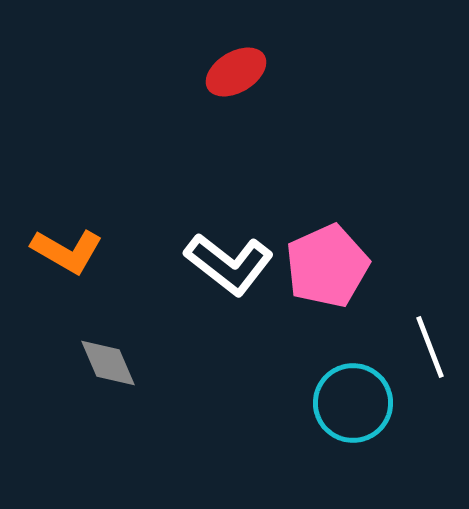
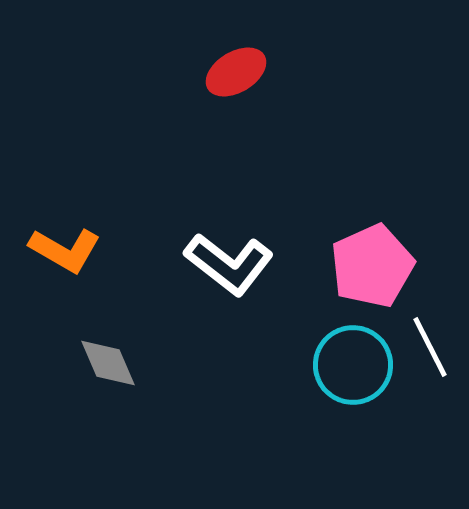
orange L-shape: moved 2 px left, 1 px up
pink pentagon: moved 45 px right
white line: rotated 6 degrees counterclockwise
cyan circle: moved 38 px up
